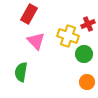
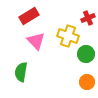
red rectangle: moved 2 px down; rotated 30 degrees clockwise
red cross: moved 6 px up
green circle: moved 2 px right
